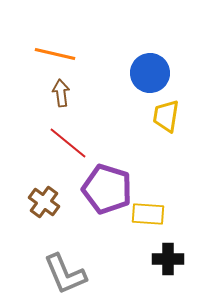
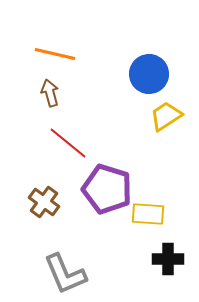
blue circle: moved 1 px left, 1 px down
brown arrow: moved 11 px left; rotated 8 degrees counterclockwise
yellow trapezoid: rotated 48 degrees clockwise
